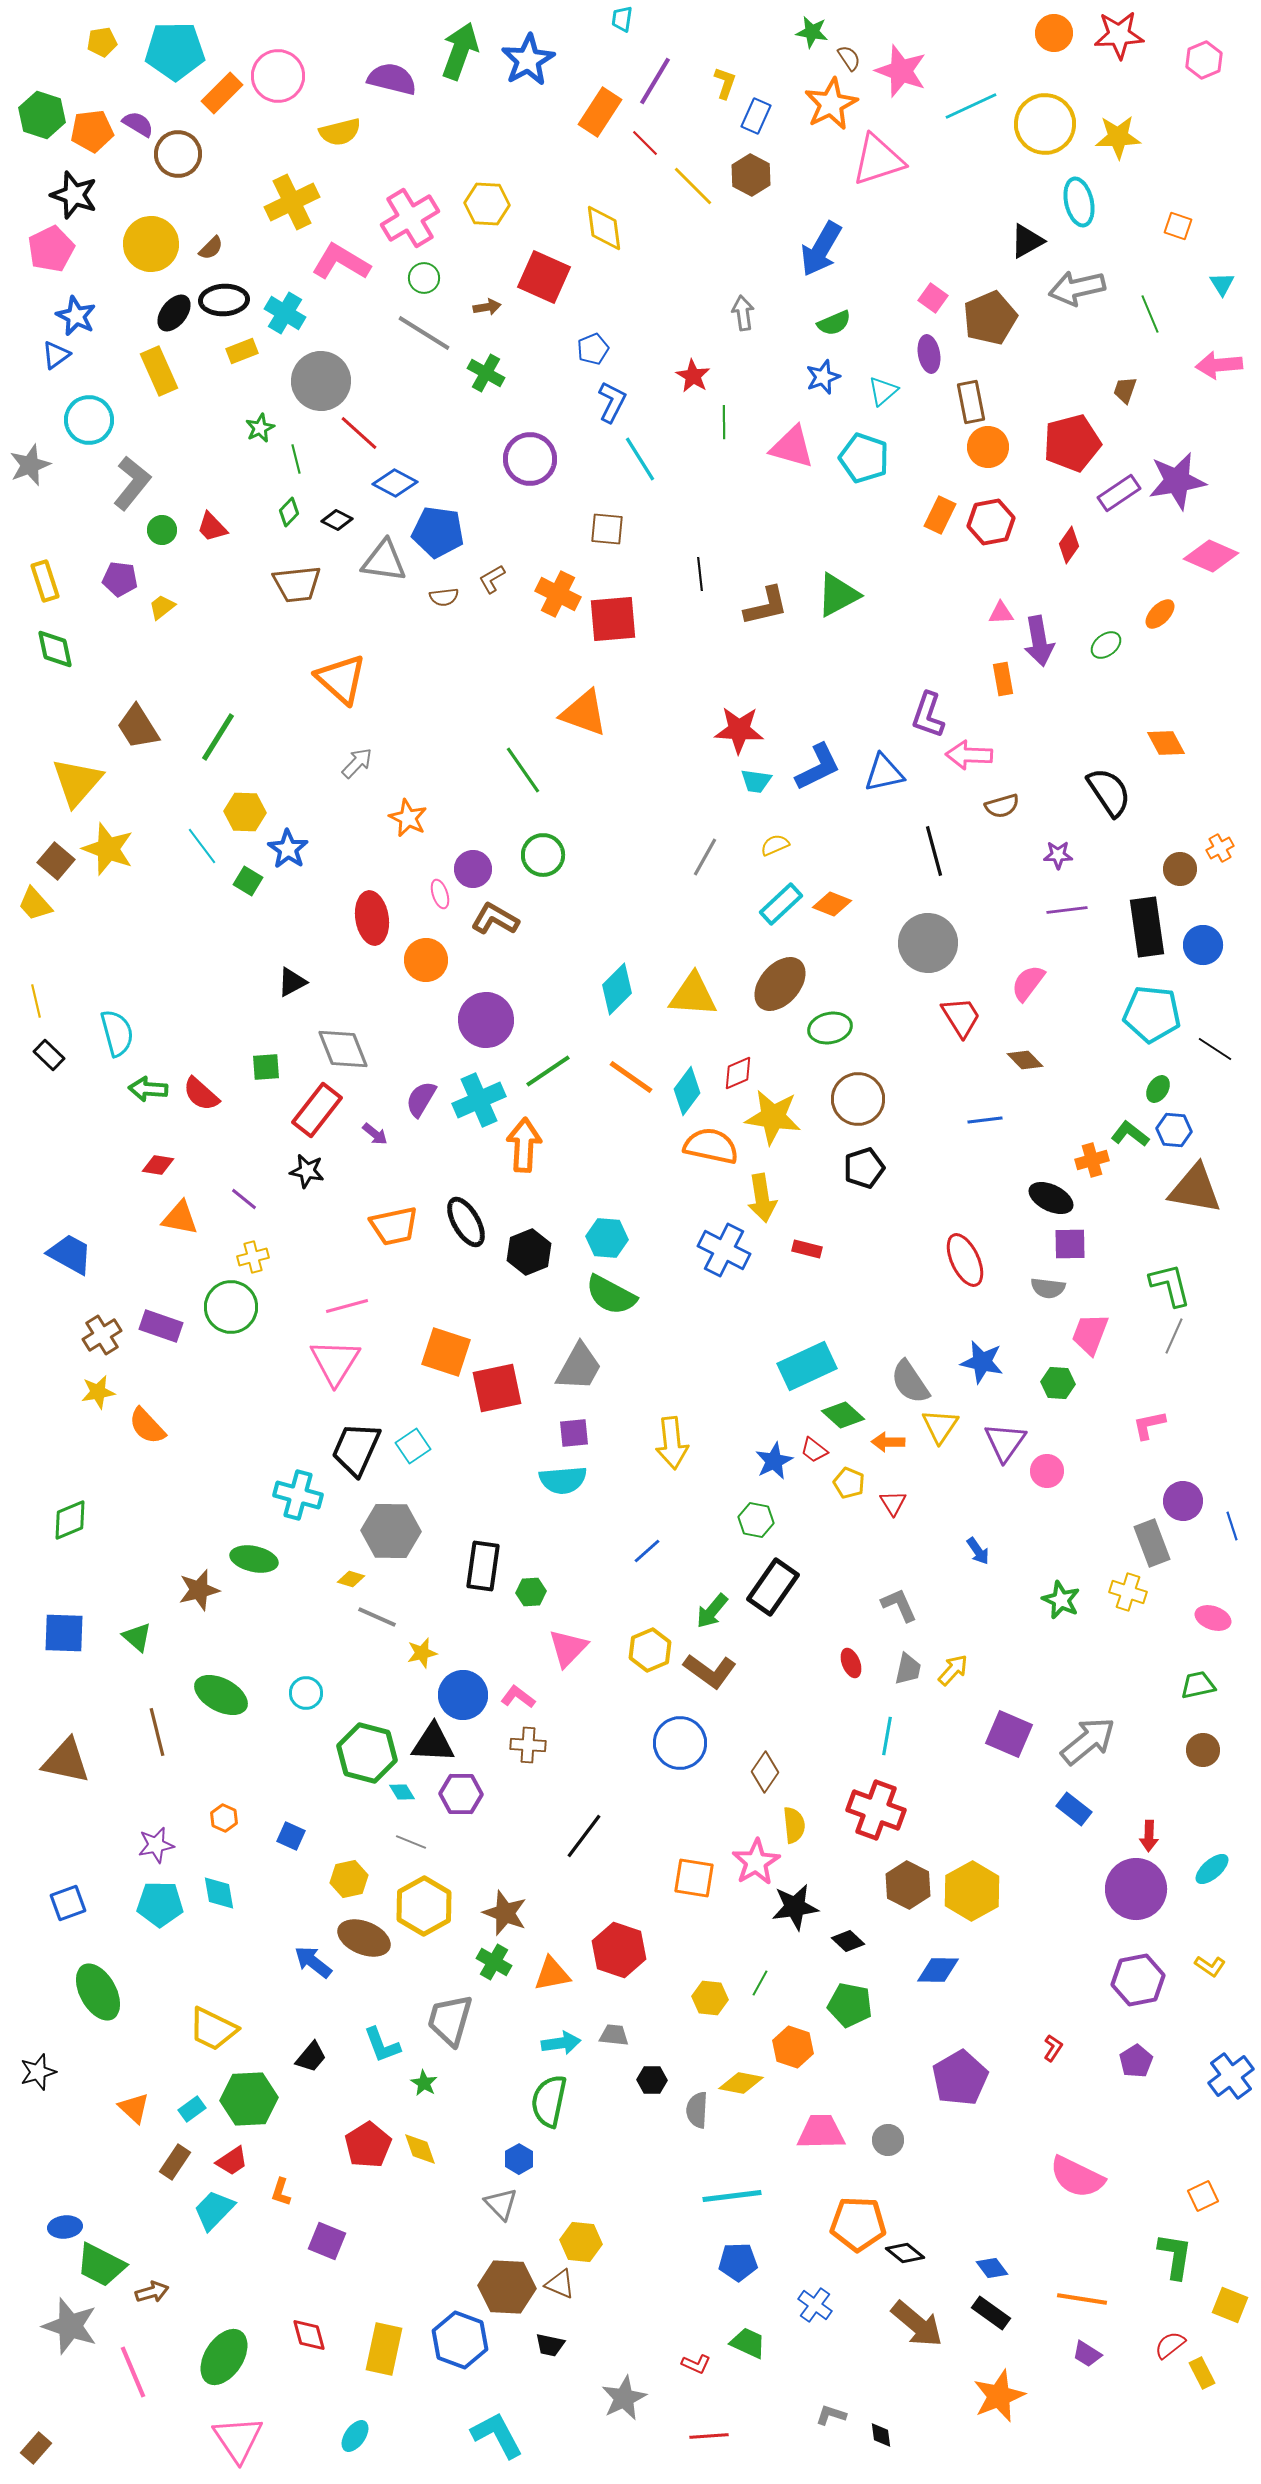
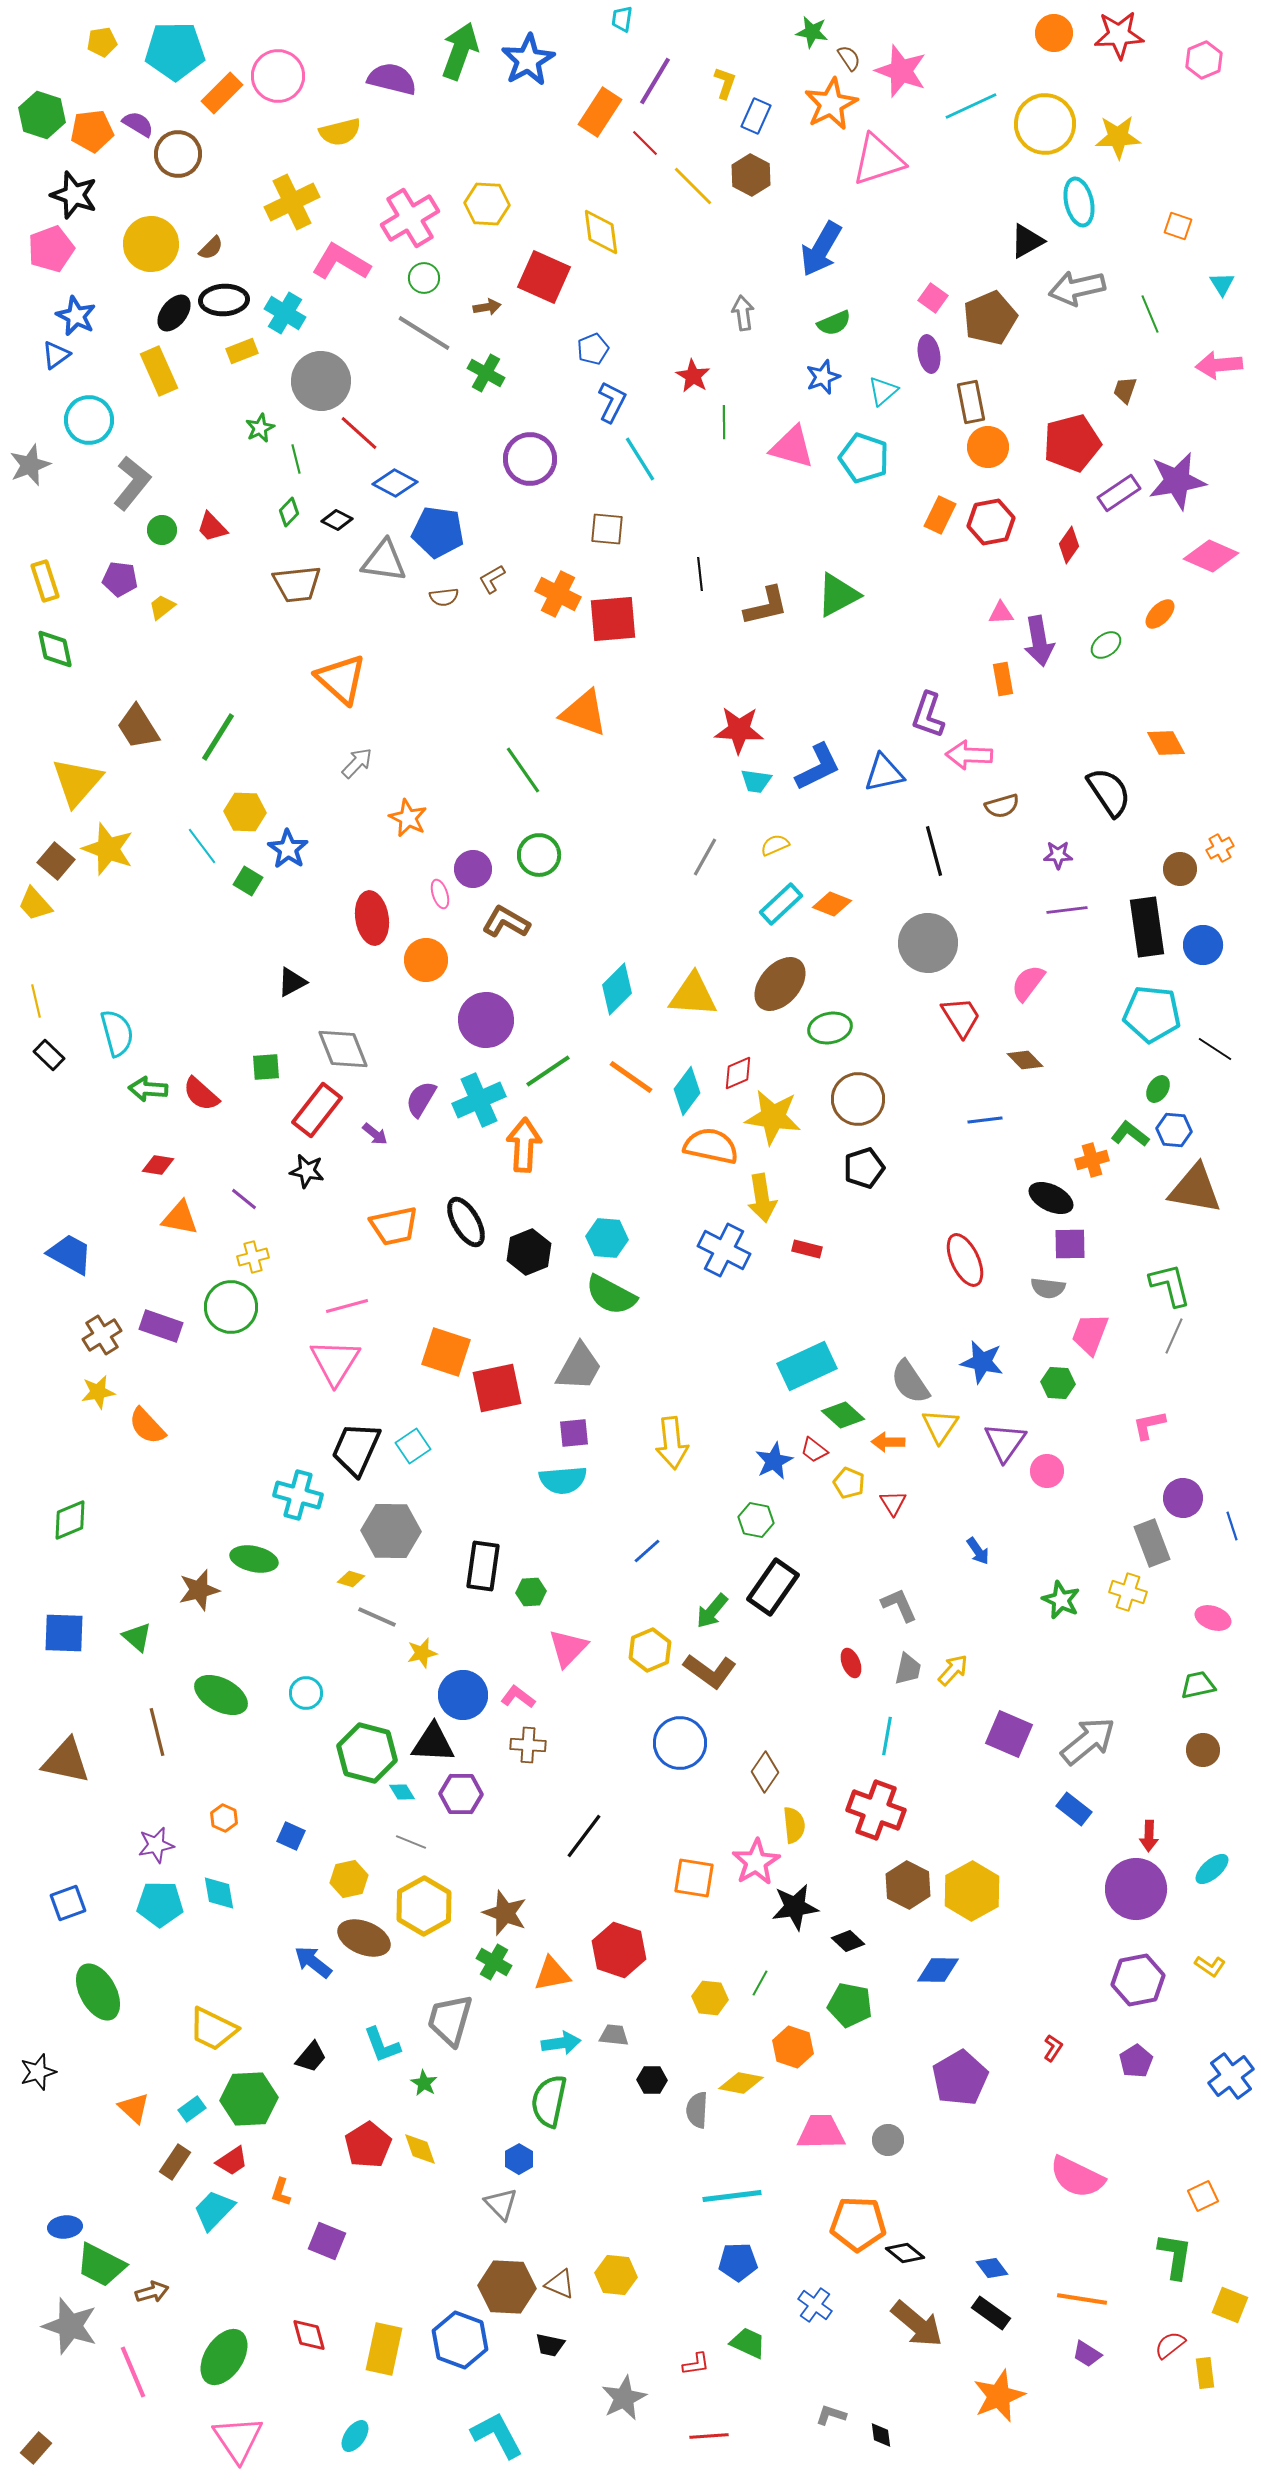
yellow diamond at (604, 228): moved 3 px left, 4 px down
pink pentagon at (51, 249): rotated 6 degrees clockwise
green circle at (543, 855): moved 4 px left
brown L-shape at (495, 919): moved 11 px right, 3 px down
purple circle at (1183, 1501): moved 3 px up
yellow hexagon at (581, 2242): moved 35 px right, 33 px down
red L-shape at (696, 2364): rotated 32 degrees counterclockwise
yellow rectangle at (1202, 2373): moved 3 px right; rotated 20 degrees clockwise
